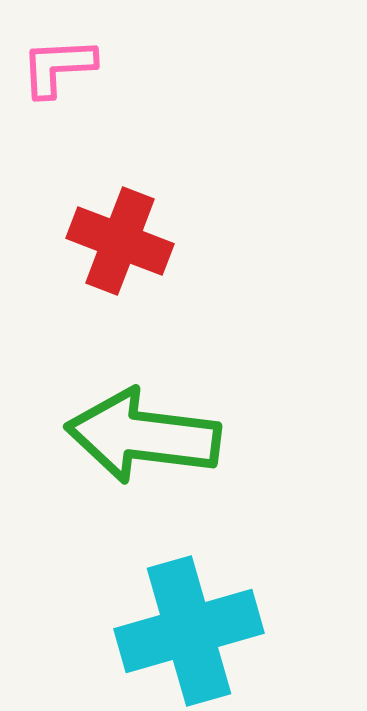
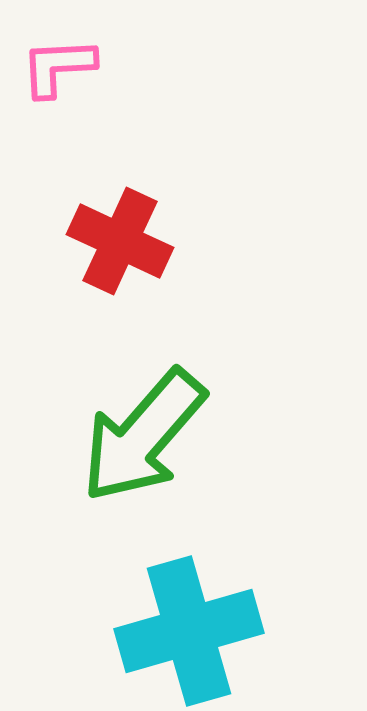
red cross: rotated 4 degrees clockwise
green arrow: rotated 56 degrees counterclockwise
